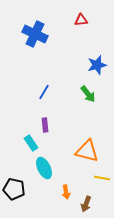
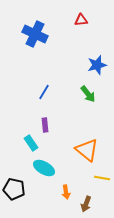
orange triangle: moved 1 px up; rotated 25 degrees clockwise
cyan ellipse: rotated 35 degrees counterclockwise
